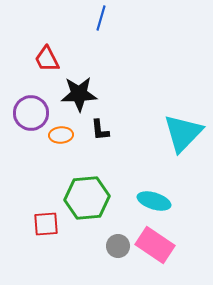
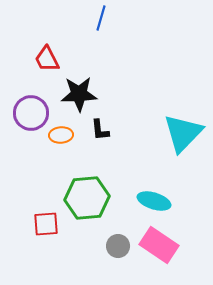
pink rectangle: moved 4 px right
